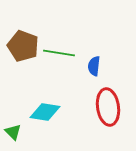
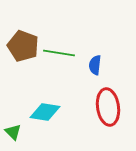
blue semicircle: moved 1 px right, 1 px up
